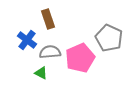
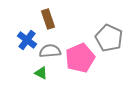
gray semicircle: moved 1 px up
